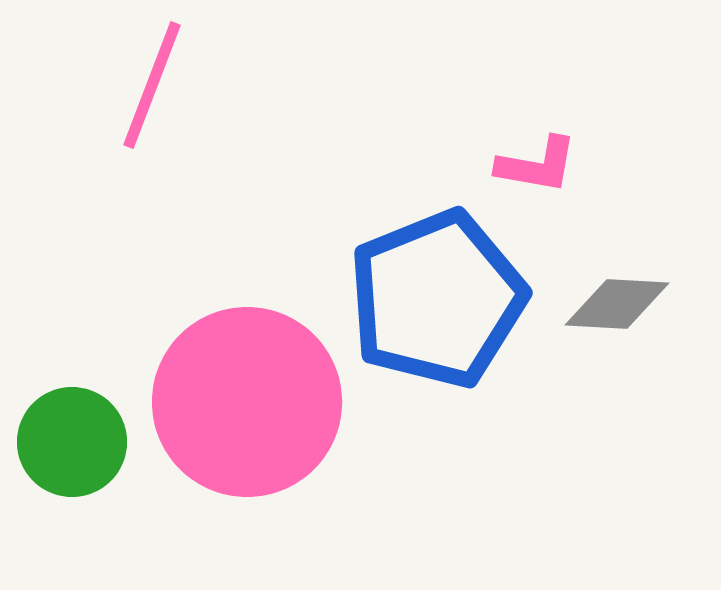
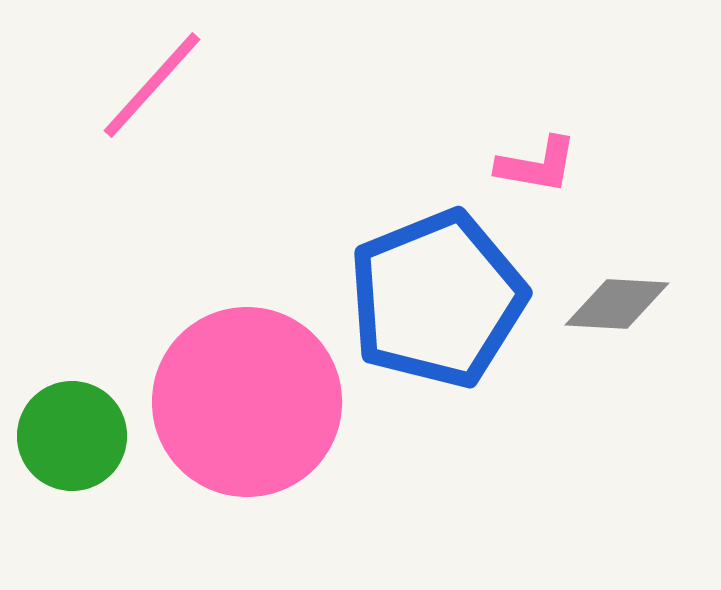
pink line: rotated 21 degrees clockwise
green circle: moved 6 px up
